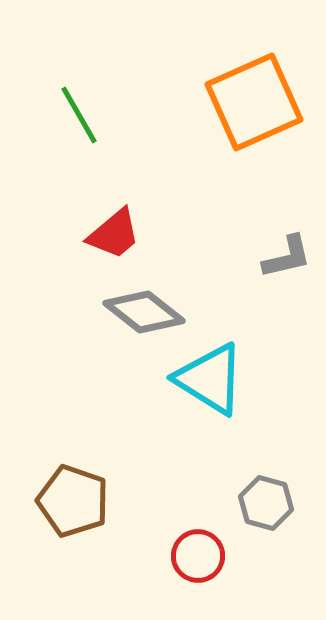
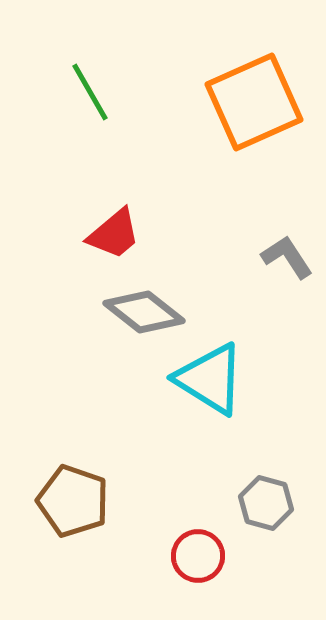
green line: moved 11 px right, 23 px up
gray L-shape: rotated 110 degrees counterclockwise
